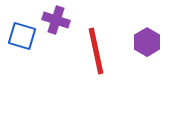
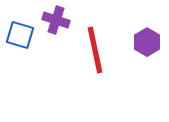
blue square: moved 2 px left, 1 px up
red line: moved 1 px left, 1 px up
